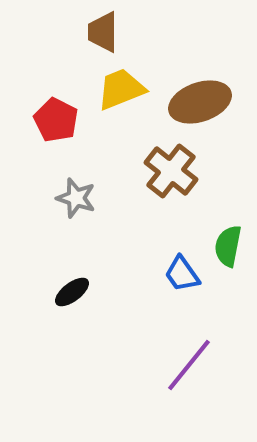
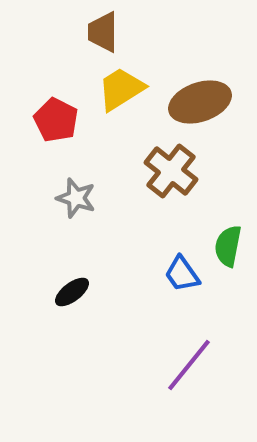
yellow trapezoid: rotated 10 degrees counterclockwise
